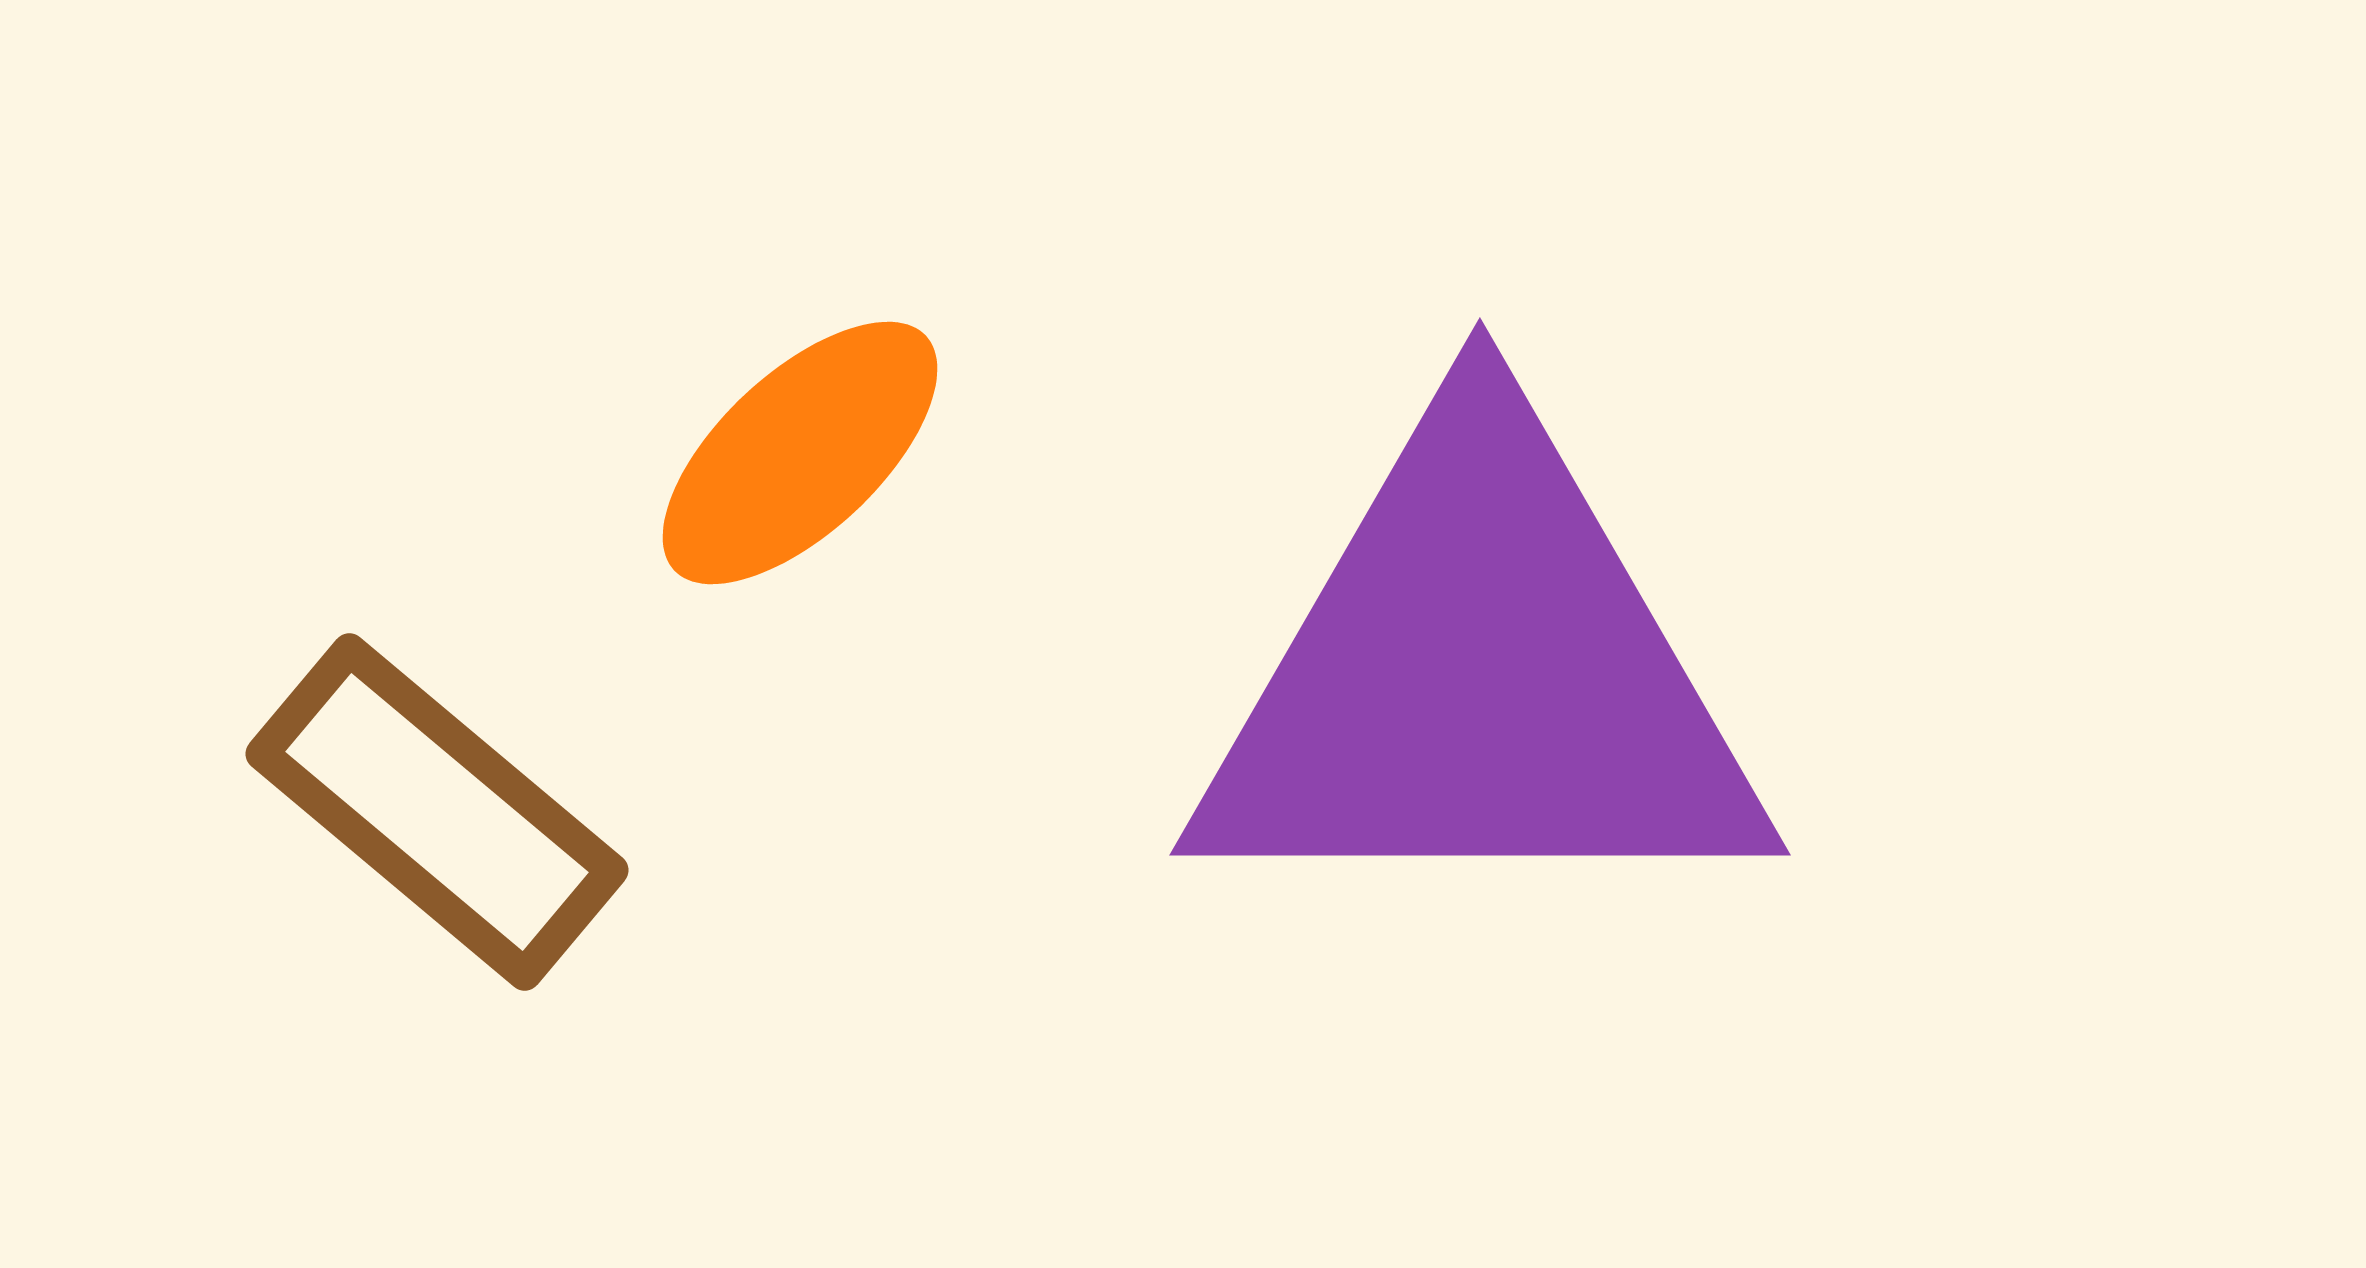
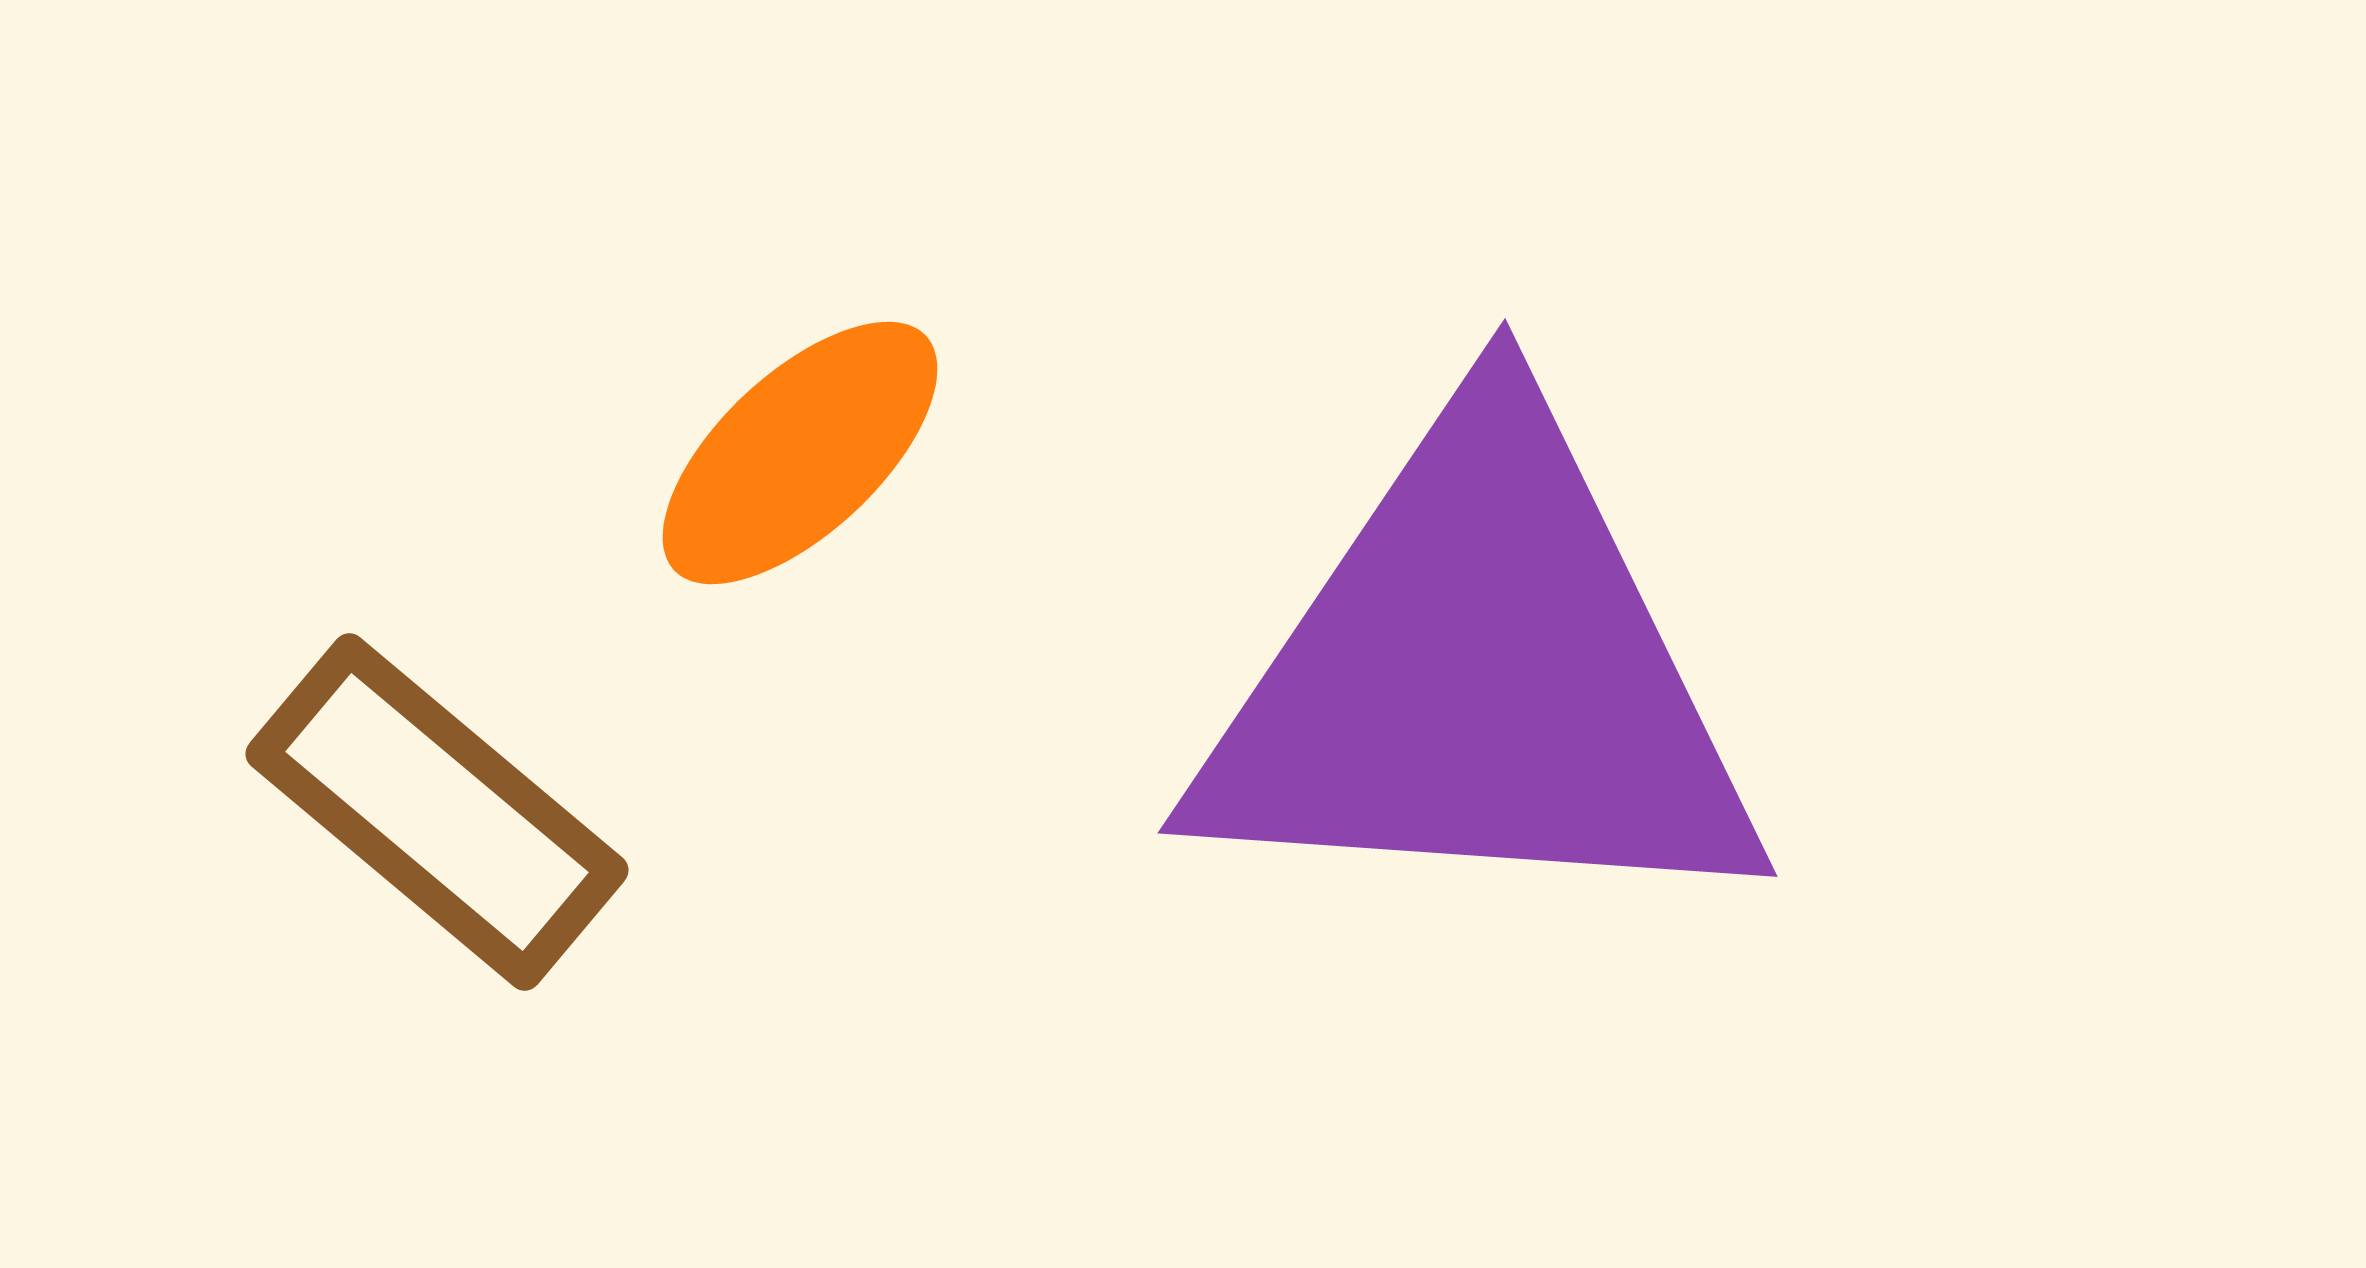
purple triangle: rotated 4 degrees clockwise
